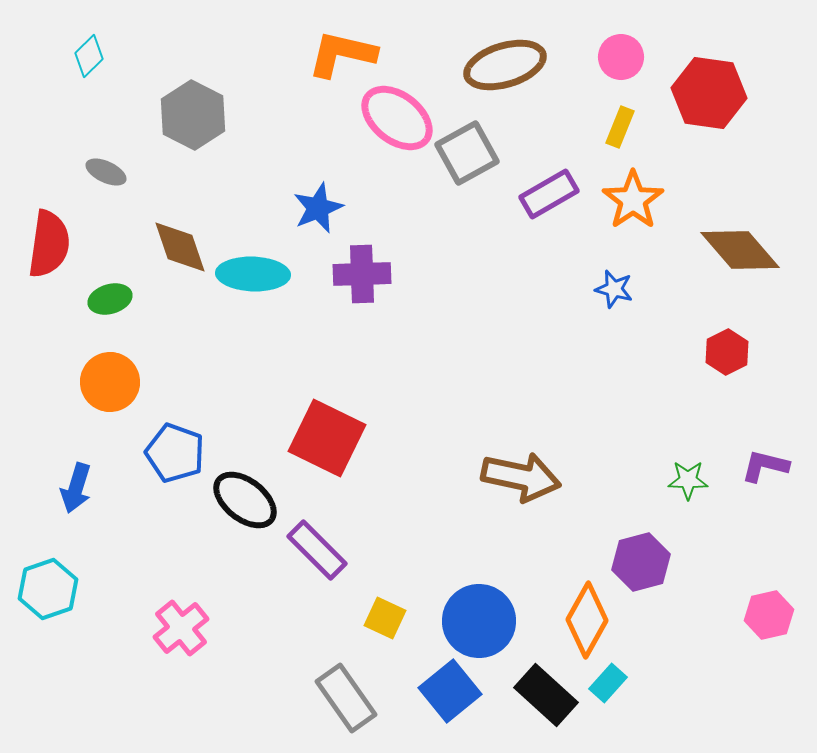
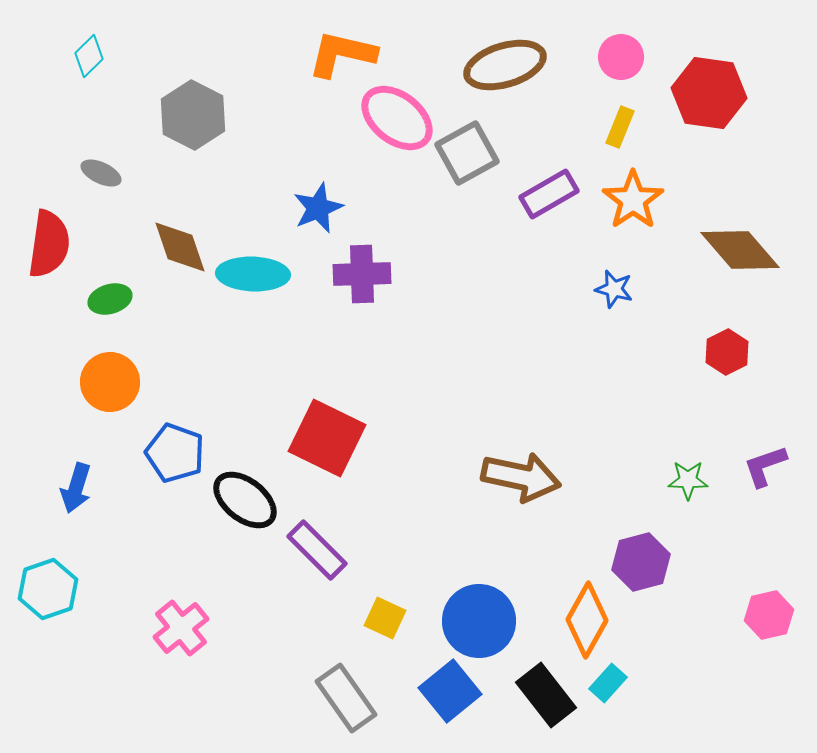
gray ellipse at (106, 172): moved 5 px left, 1 px down
purple L-shape at (765, 466): rotated 33 degrees counterclockwise
black rectangle at (546, 695): rotated 10 degrees clockwise
